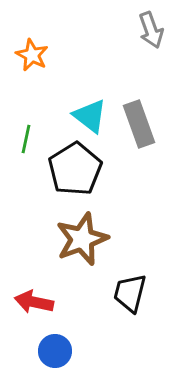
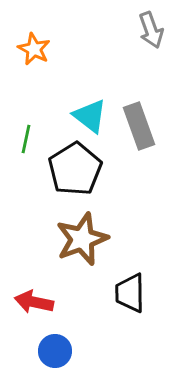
orange star: moved 2 px right, 6 px up
gray rectangle: moved 2 px down
black trapezoid: rotated 15 degrees counterclockwise
